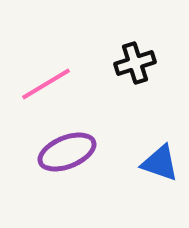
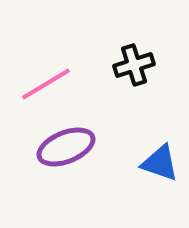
black cross: moved 1 px left, 2 px down
purple ellipse: moved 1 px left, 5 px up
